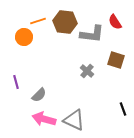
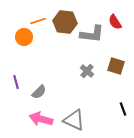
brown square: moved 6 px down
gray semicircle: moved 3 px up
pink arrow: moved 3 px left
